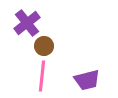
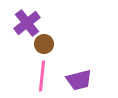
brown circle: moved 2 px up
purple trapezoid: moved 8 px left
